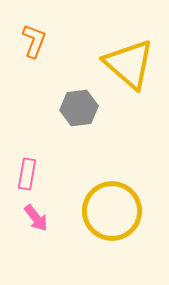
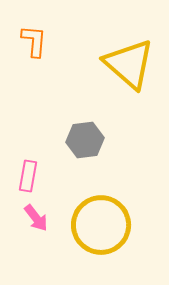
orange L-shape: rotated 16 degrees counterclockwise
gray hexagon: moved 6 px right, 32 px down
pink rectangle: moved 1 px right, 2 px down
yellow circle: moved 11 px left, 14 px down
